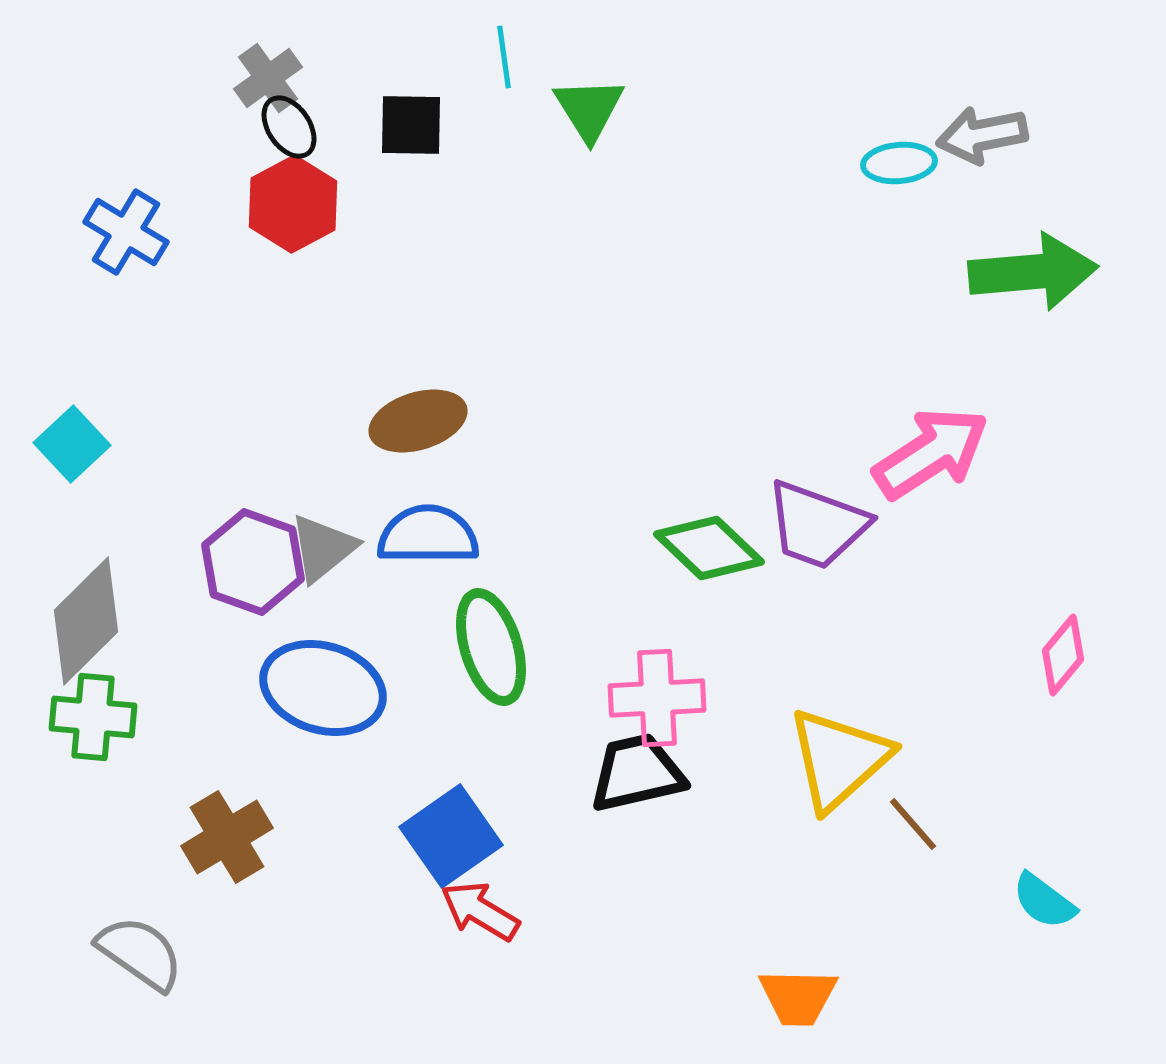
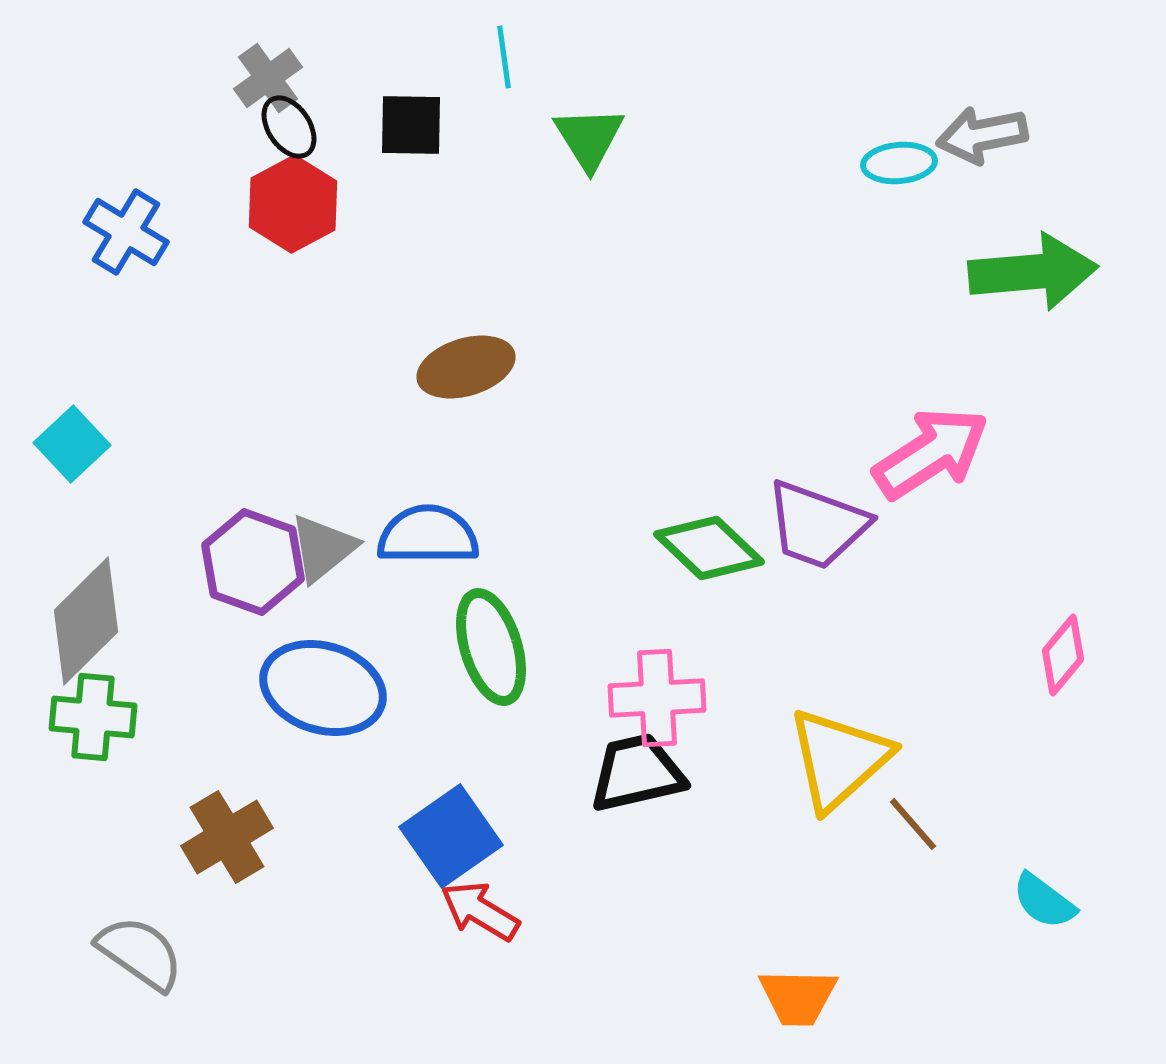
green triangle: moved 29 px down
brown ellipse: moved 48 px right, 54 px up
